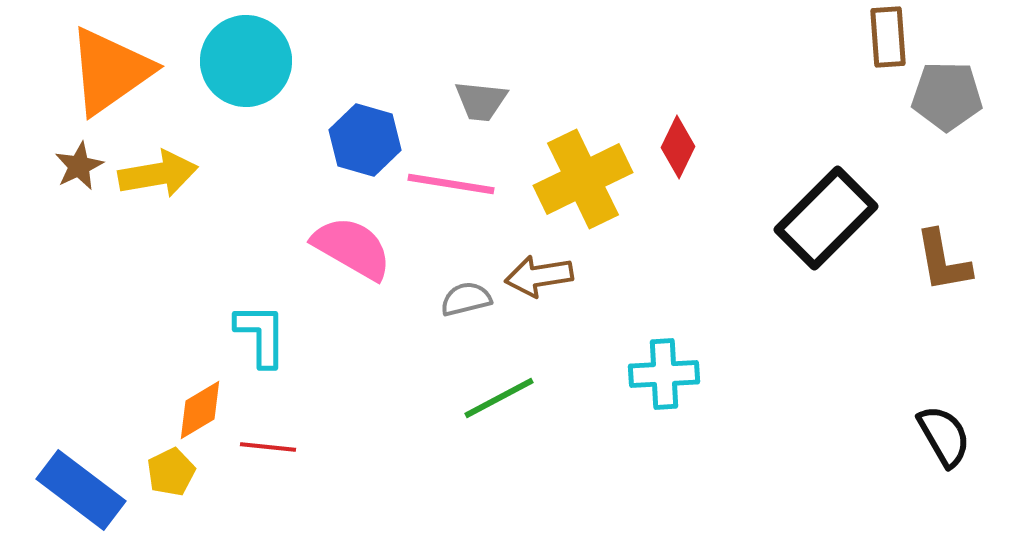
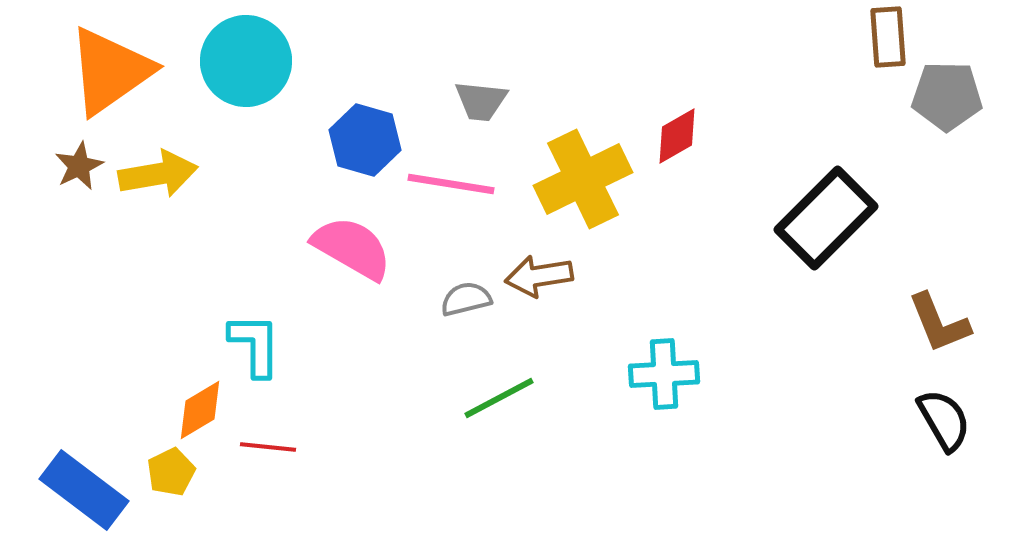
red diamond: moved 1 px left, 11 px up; rotated 34 degrees clockwise
brown L-shape: moved 4 px left, 62 px down; rotated 12 degrees counterclockwise
cyan L-shape: moved 6 px left, 10 px down
black semicircle: moved 16 px up
blue rectangle: moved 3 px right
